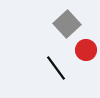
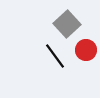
black line: moved 1 px left, 12 px up
